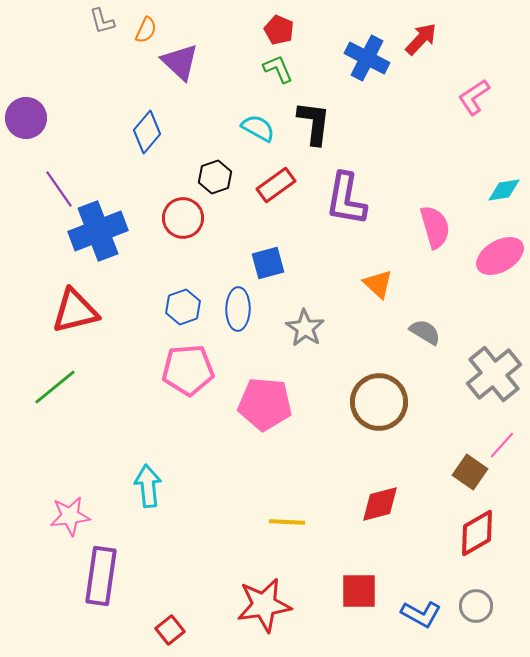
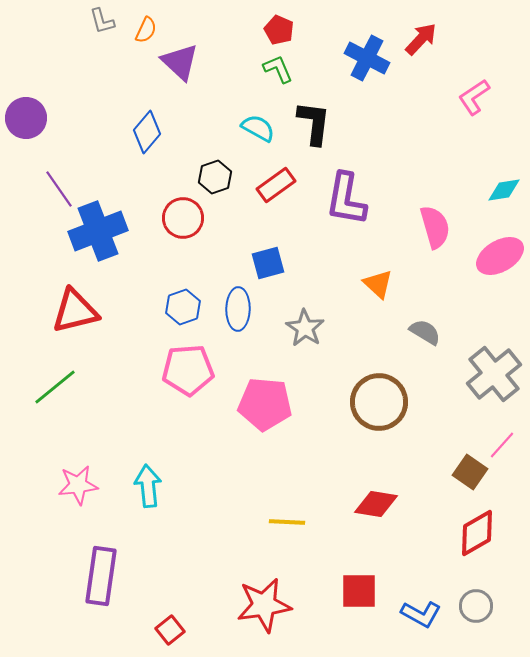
red diamond at (380, 504): moved 4 px left; rotated 24 degrees clockwise
pink star at (70, 516): moved 8 px right, 31 px up
